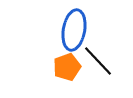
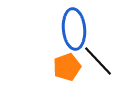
blue ellipse: moved 1 px up; rotated 15 degrees counterclockwise
